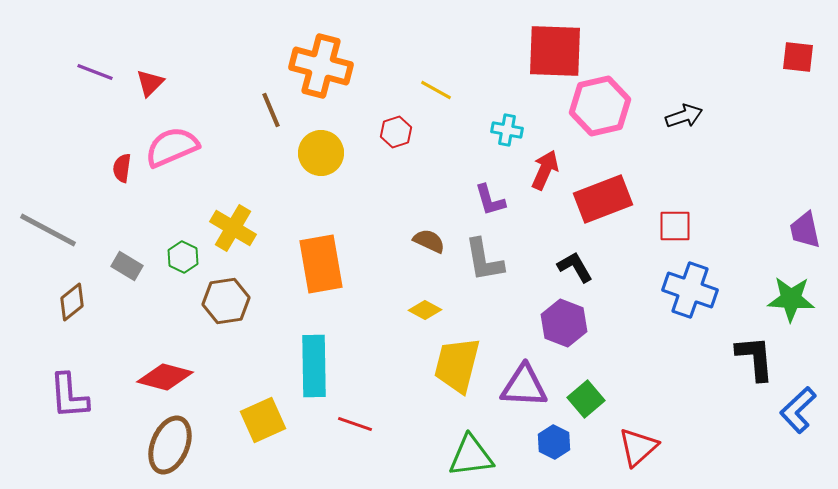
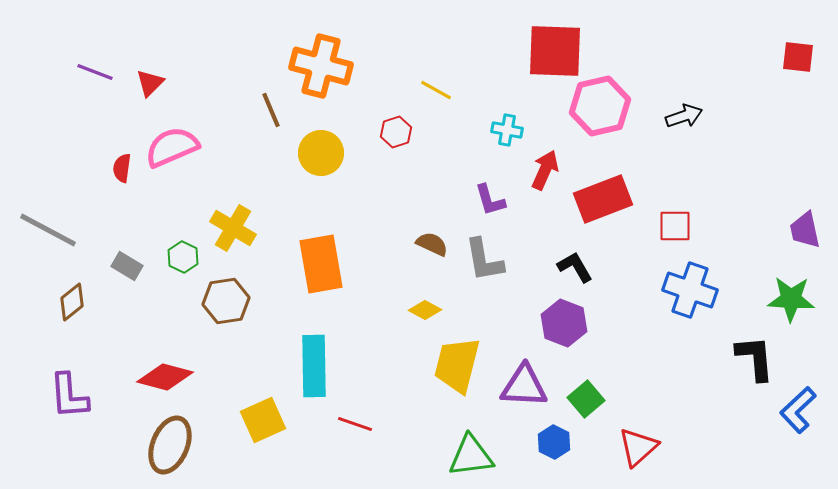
brown semicircle at (429, 241): moved 3 px right, 3 px down
